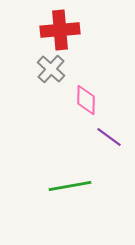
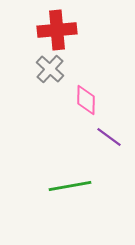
red cross: moved 3 px left
gray cross: moved 1 px left
